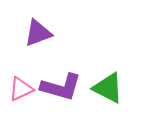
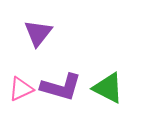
purple triangle: rotated 32 degrees counterclockwise
